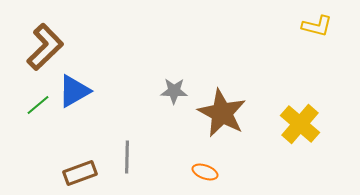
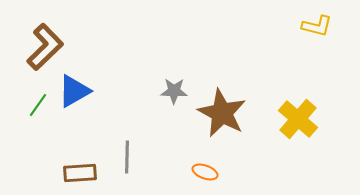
green line: rotated 15 degrees counterclockwise
yellow cross: moved 2 px left, 5 px up
brown rectangle: rotated 16 degrees clockwise
